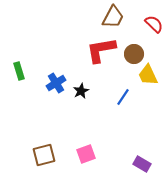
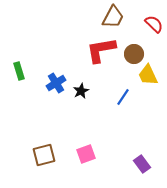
purple rectangle: rotated 24 degrees clockwise
